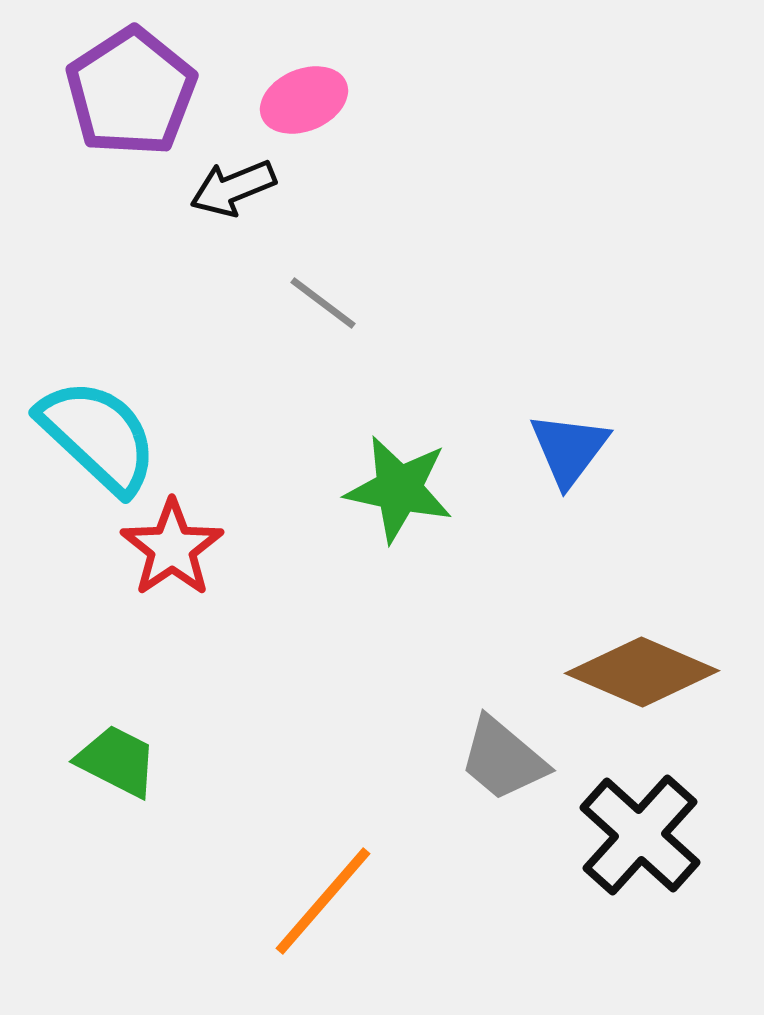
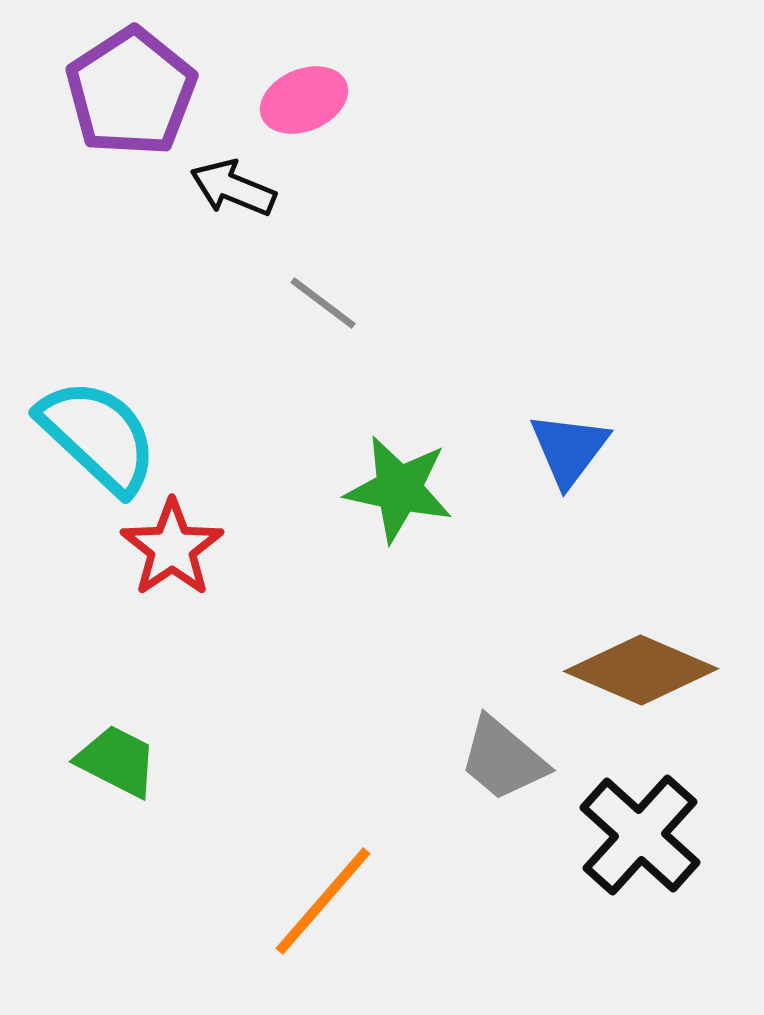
black arrow: rotated 44 degrees clockwise
brown diamond: moved 1 px left, 2 px up
